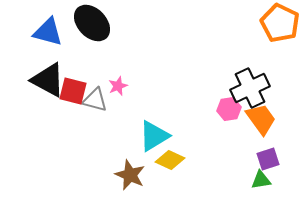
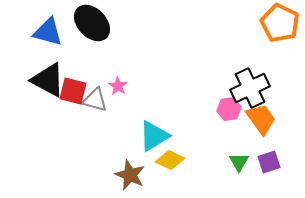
pink star: rotated 18 degrees counterclockwise
purple square: moved 1 px right, 3 px down
green triangle: moved 22 px left, 18 px up; rotated 50 degrees counterclockwise
